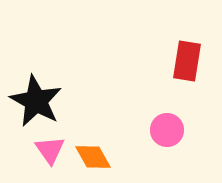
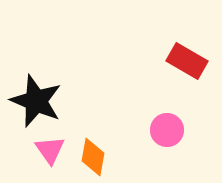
red rectangle: rotated 69 degrees counterclockwise
black star: rotated 6 degrees counterclockwise
orange diamond: rotated 39 degrees clockwise
